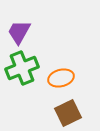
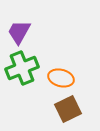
orange ellipse: rotated 30 degrees clockwise
brown square: moved 4 px up
